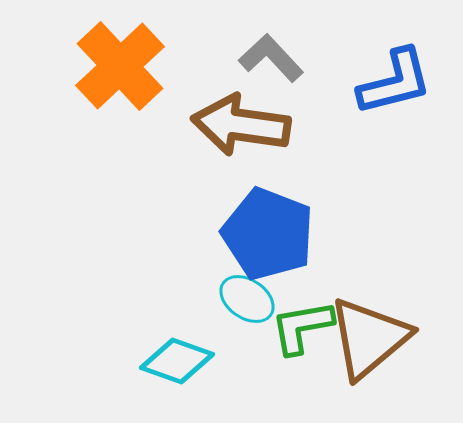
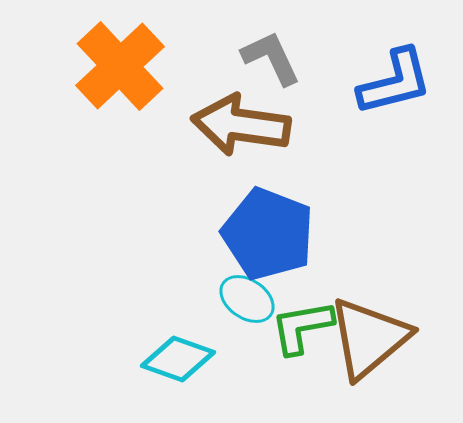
gray L-shape: rotated 18 degrees clockwise
cyan diamond: moved 1 px right, 2 px up
